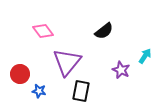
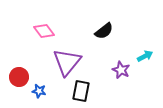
pink diamond: moved 1 px right
cyan arrow: rotated 28 degrees clockwise
red circle: moved 1 px left, 3 px down
